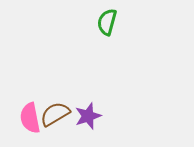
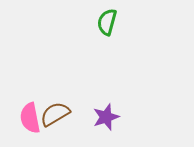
purple star: moved 18 px right, 1 px down
